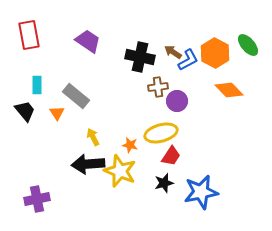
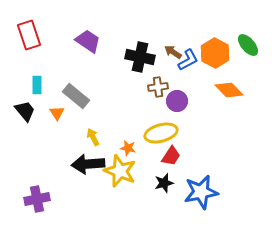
red rectangle: rotated 8 degrees counterclockwise
orange star: moved 2 px left, 3 px down
